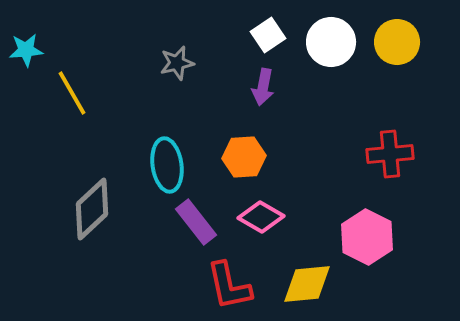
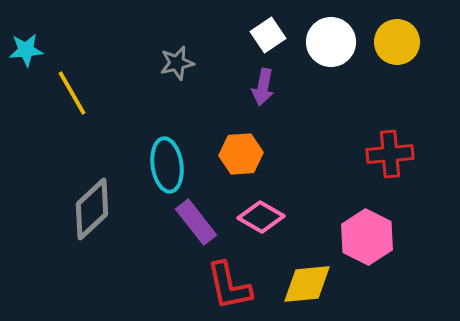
orange hexagon: moved 3 px left, 3 px up
